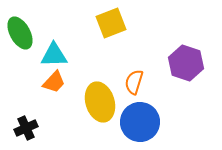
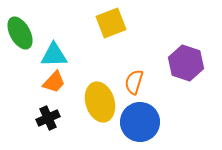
black cross: moved 22 px right, 10 px up
